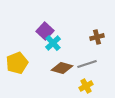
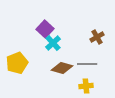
purple square: moved 2 px up
brown cross: rotated 16 degrees counterclockwise
gray line: rotated 18 degrees clockwise
yellow cross: rotated 24 degrees clockwise
